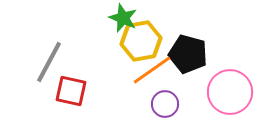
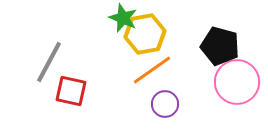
yellow hexagon: moved 4 px right, 7 px up
black pentagon: moved 32 px right, 8 px up
pink circle: moved 7 px right, 10 px up
